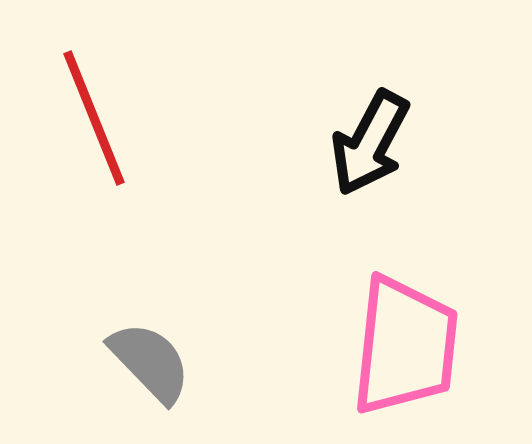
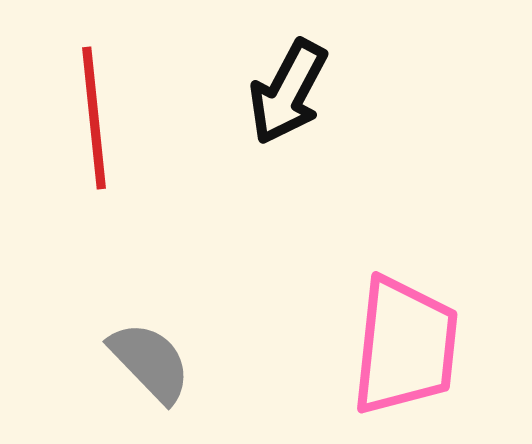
red line: rotated 16 degrees clockwise
black arrow: moved 82 px left, 51 px up
